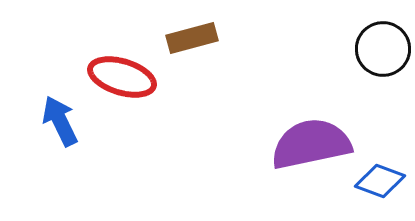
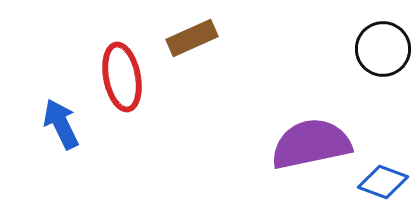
brown rectangle: rotated 9 degrees counterclockwise
red ellipse: rotated 62 degrees clockwise
blue arrow: moved 1 px right, 3 px down
blue diamond: moved 3 px right, 1 px down
